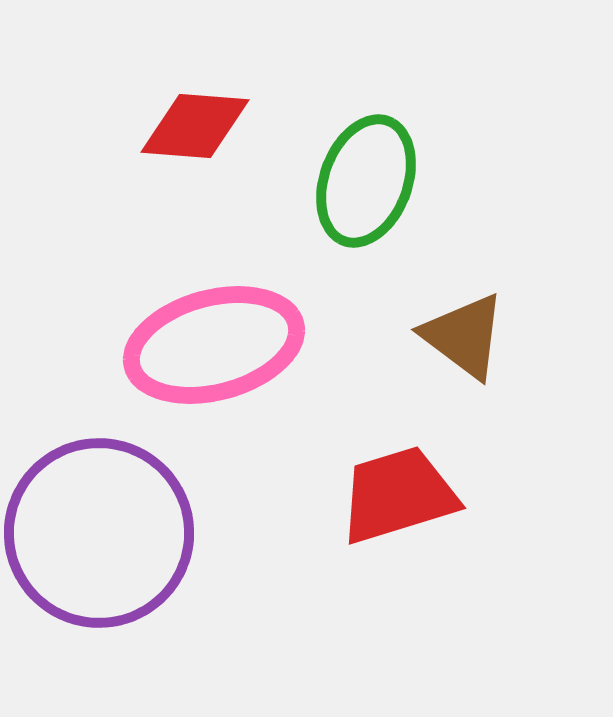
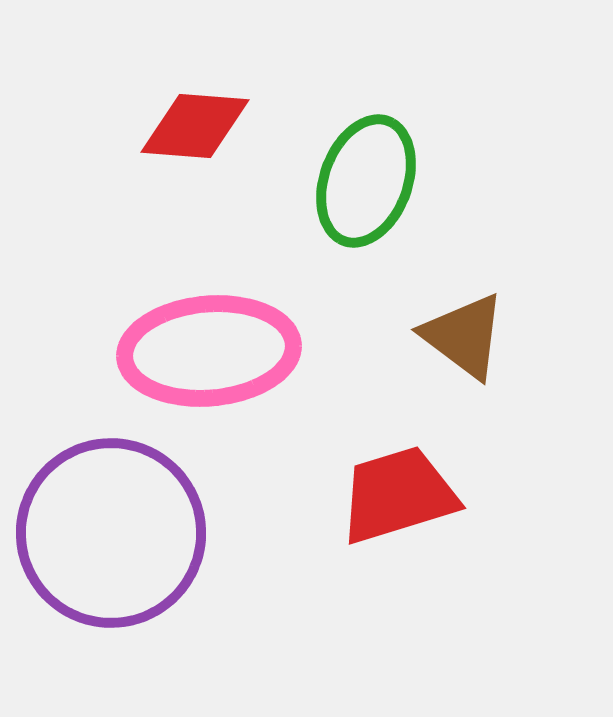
pink ellipse: moved 5 px left, 6 px down; rotated 10 degrees clockwise
purple circle: moved 12 px right
